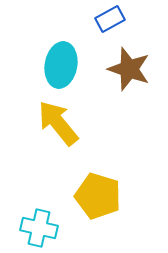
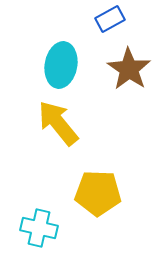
brown star: rotated 15 degrees clockwise
yellow pentagon: moved 3 px up; rotated 15 degrees counterclockwise
